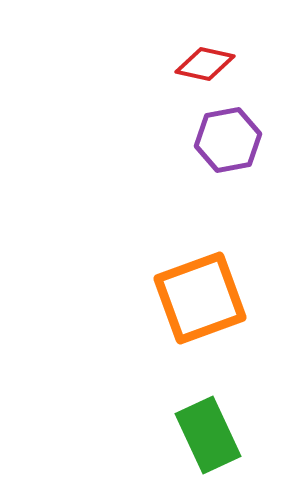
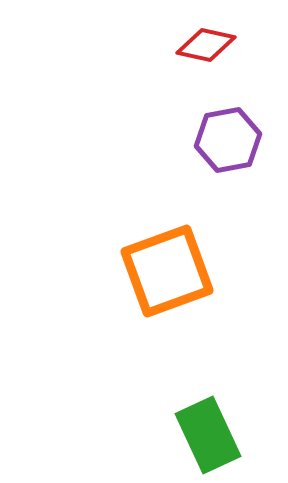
red diamond: moved 1 px right, 19 px up
orange square: moved 33 px left, 27 px up
